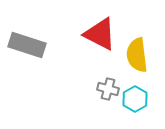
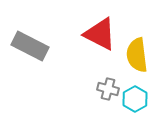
gray rectangle: moved 3 px right, 1 px down; rotated 9 degrees clockwise
